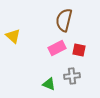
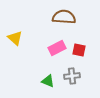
brown semicircle: moved 3 px up; rotated 80 degrees clockwise
yellow triangle: moved 2 px right, 2 px down
green triangle: moved 1 px left, 3 px up
